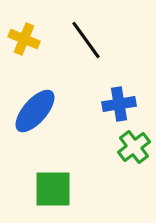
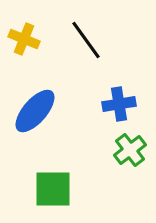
green cross: moved 4 px left, 3 px down
